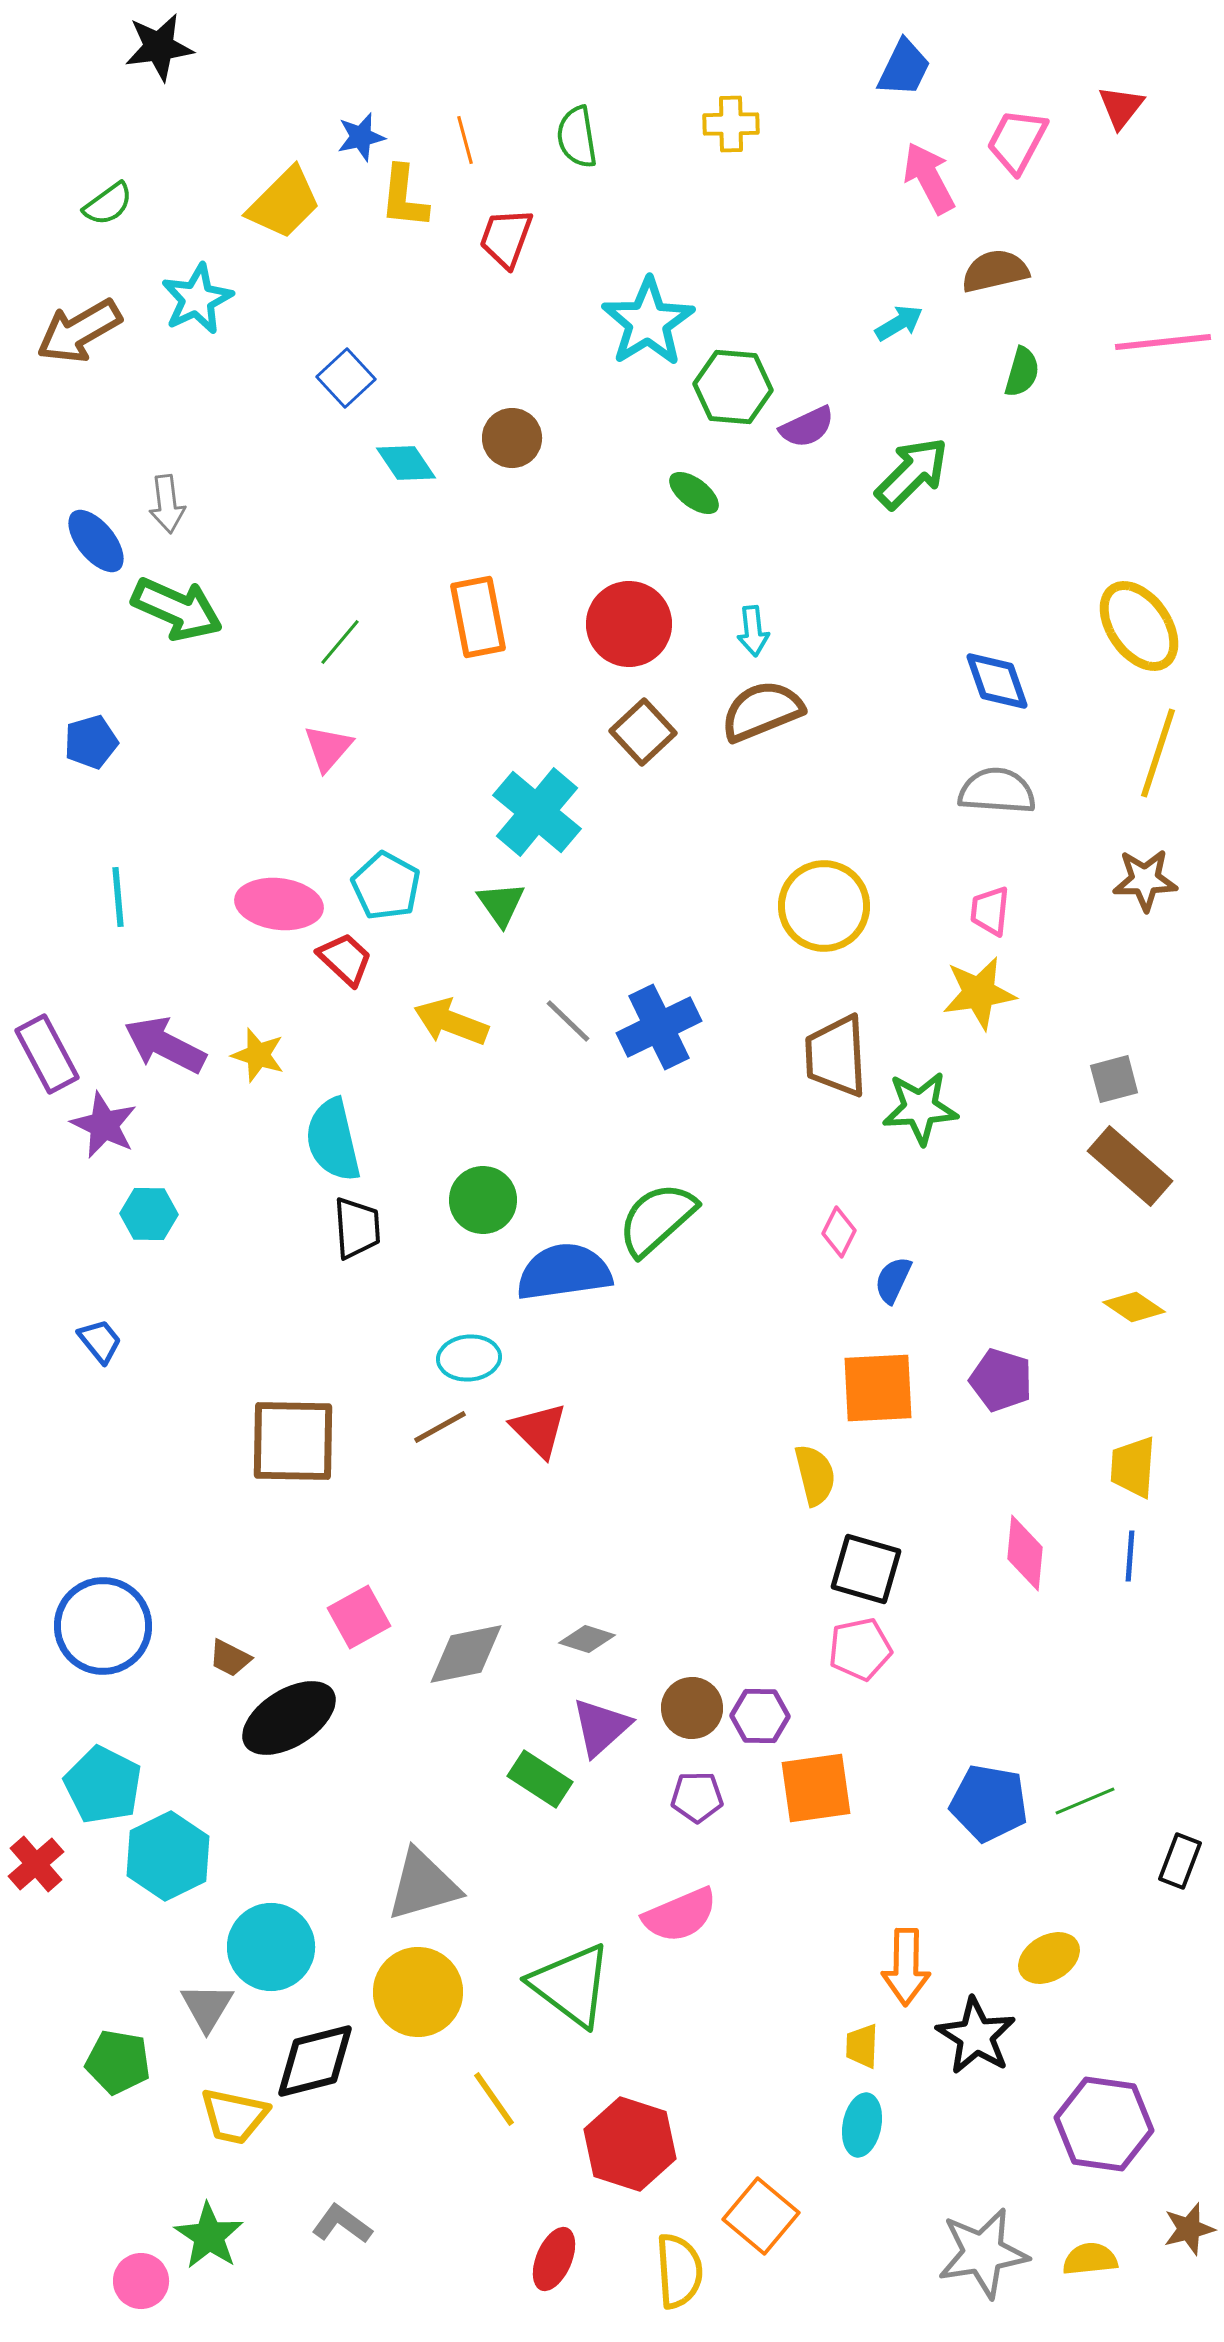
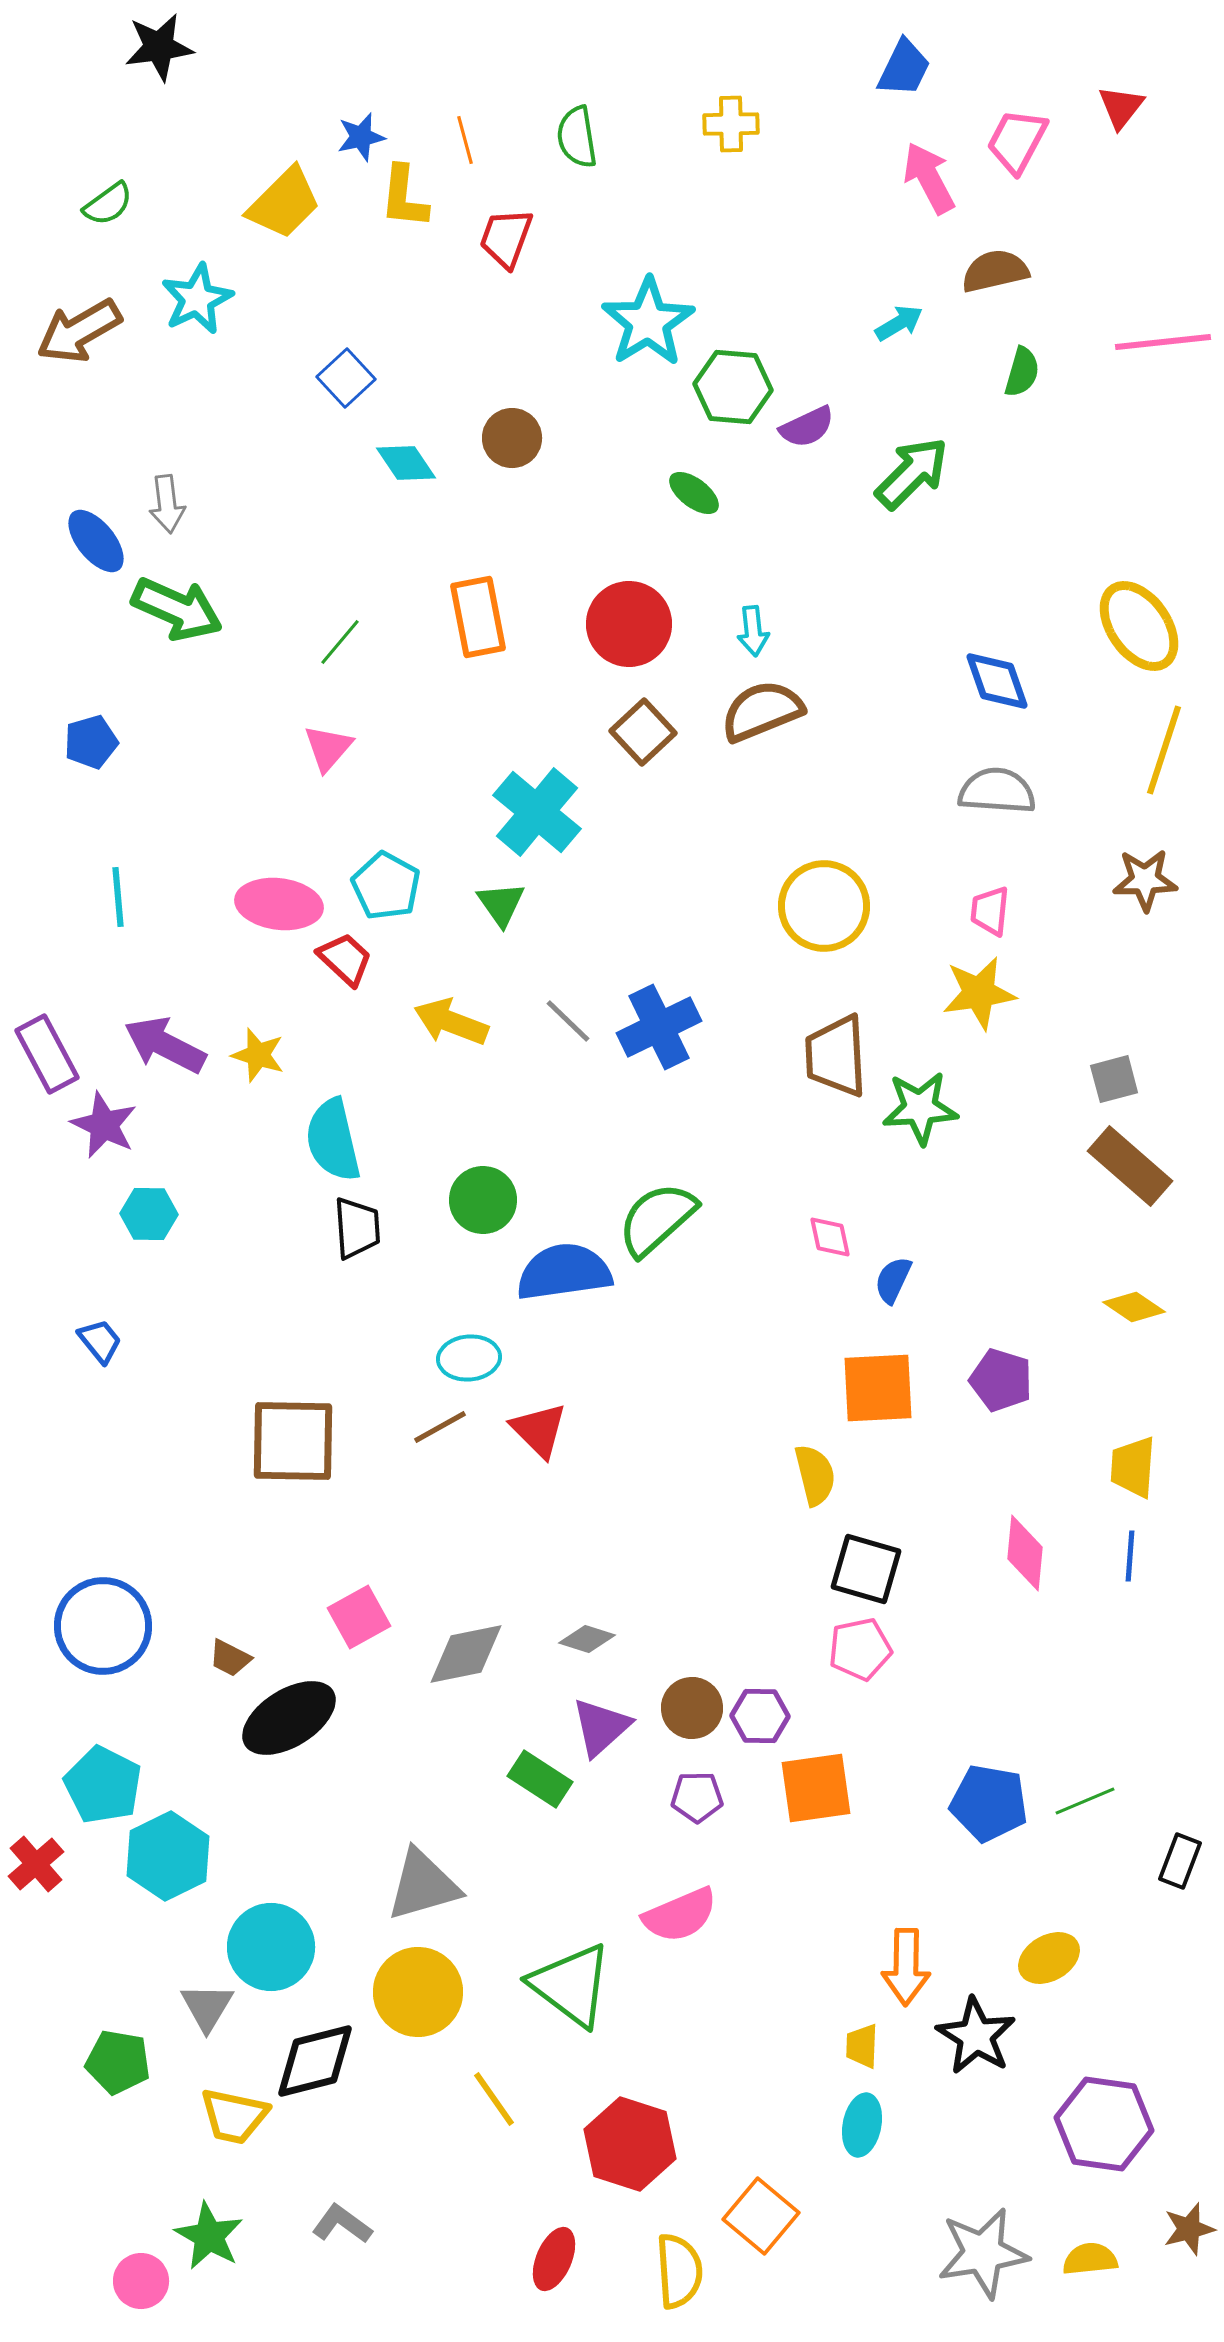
yellow line at (1158, 753): moved 6 px right, 3 px up
pink diamond at (839, 1232): moved 9 px left, 5 px down; rotated 39 degrees counterclockwise
green star at (209, 2236): rotated 4 degrees counterclockwise
